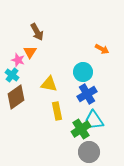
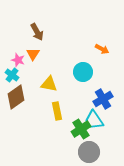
orange triangle: moved 3 px right, 2 px down
blue cross: moved 16 px right, 5 px down
